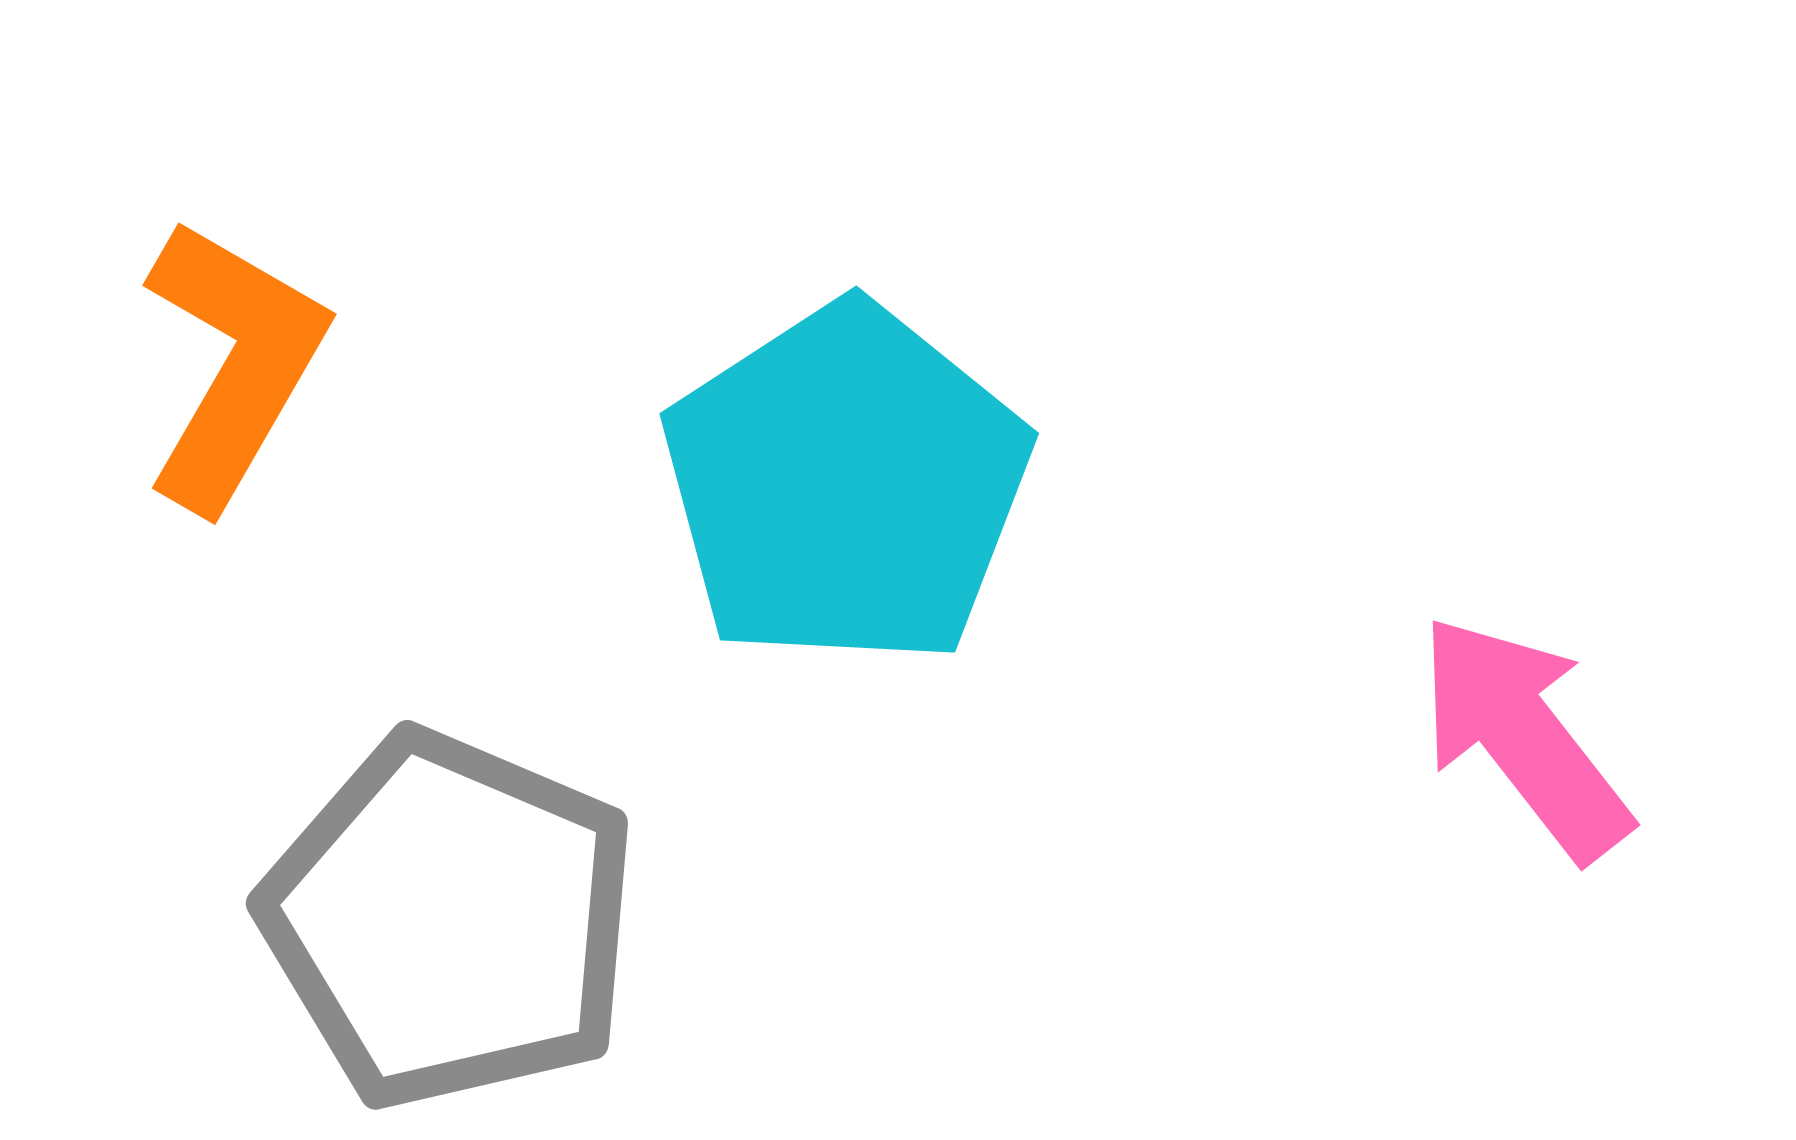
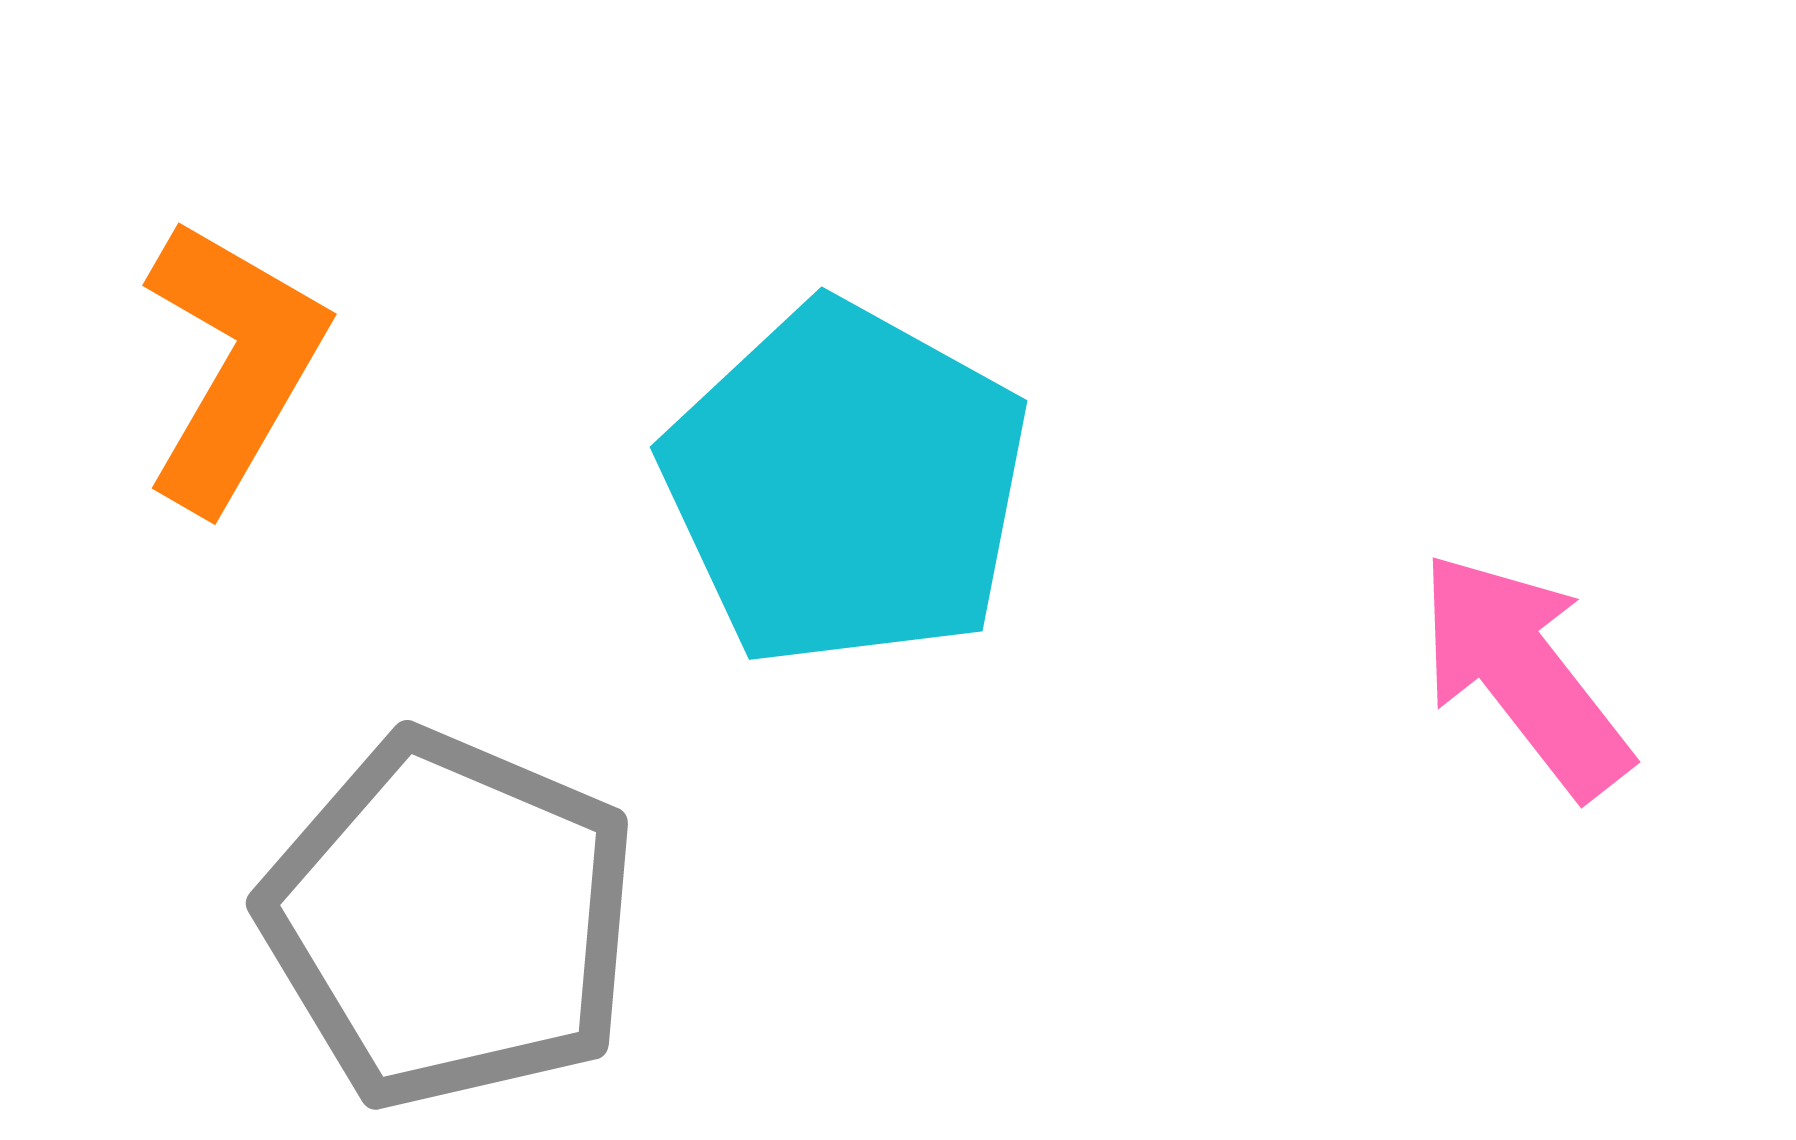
cyan pentagon: rotated 10 degrees counterclockwise
pink arrow: moved 63 px up
